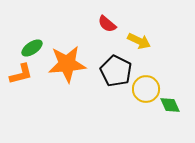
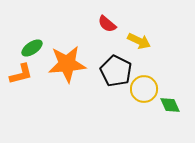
yellow circle: moved 2 px left
